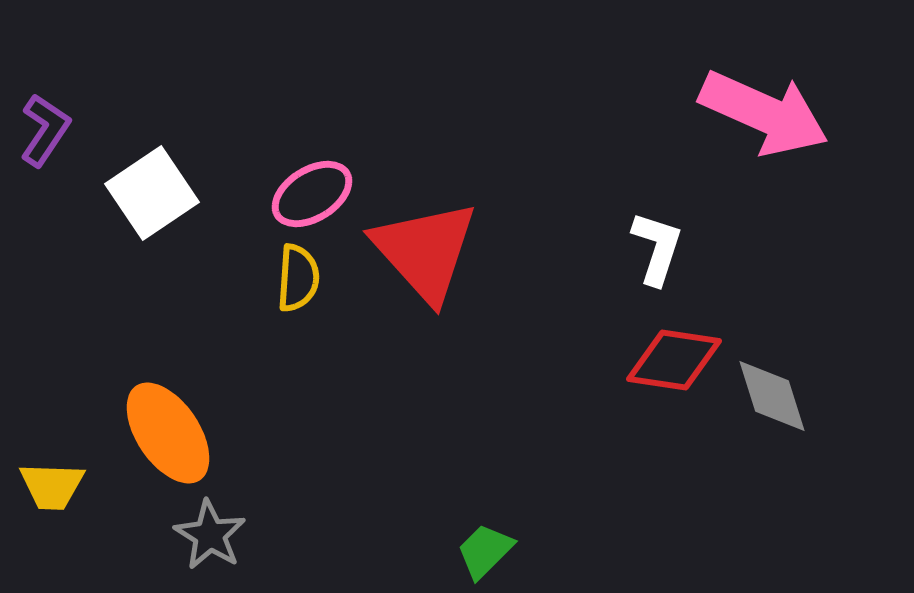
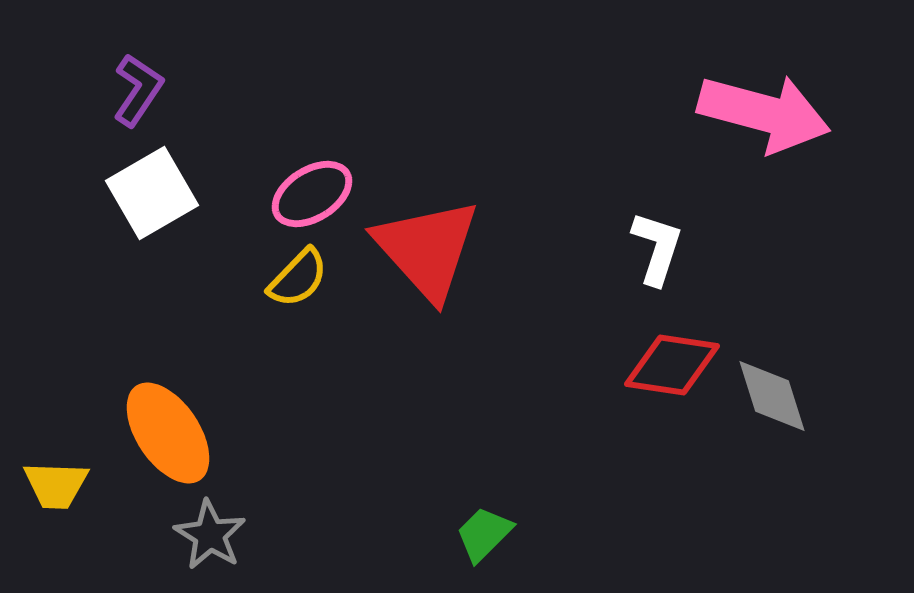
pink arrow: rotated 9 degrees counterclockwise
purple L-shape: moved 93 px right, 40 px up
white square: rotated 4 degrees clockwise
red triangle: moved 2 px right, 2 px up
yellow semicircle: rotated 40 degrees clockwise
red diamond: moved 2 px left, 5 px down
yellow trapezoid: moved 4 px right, 1 px up
green trapezoid: moved 1 px left, 17 px up
